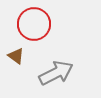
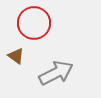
red circle: moved 1 px up
